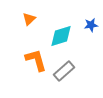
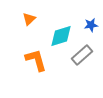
gray rectangle: moved 18 px right, 16 px up
